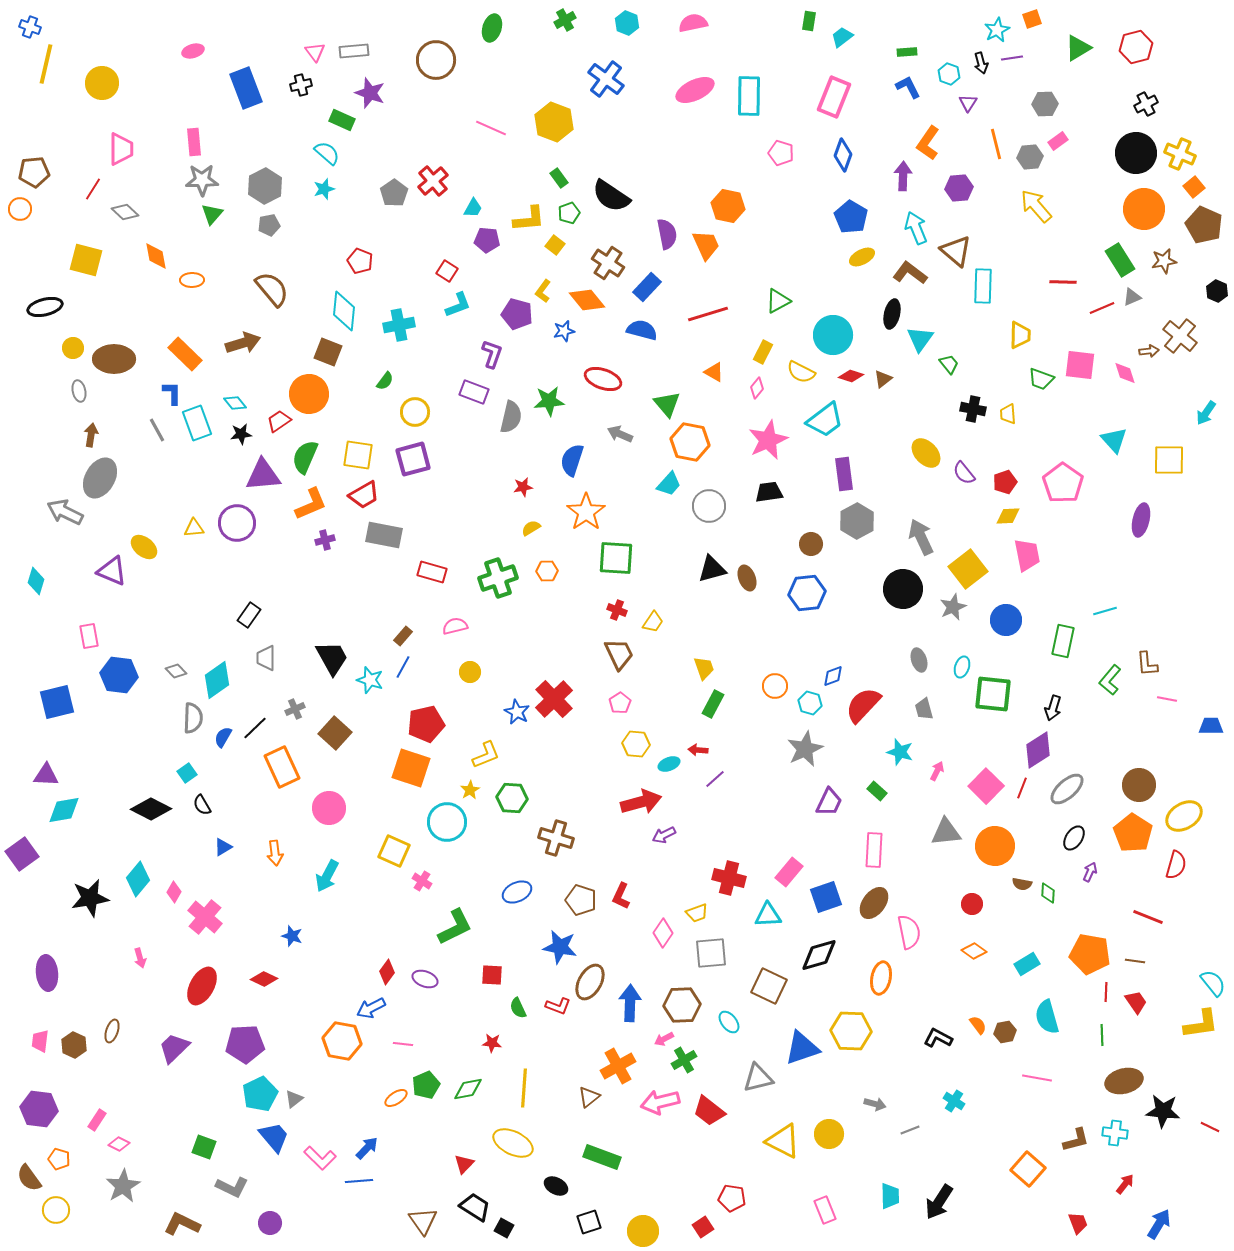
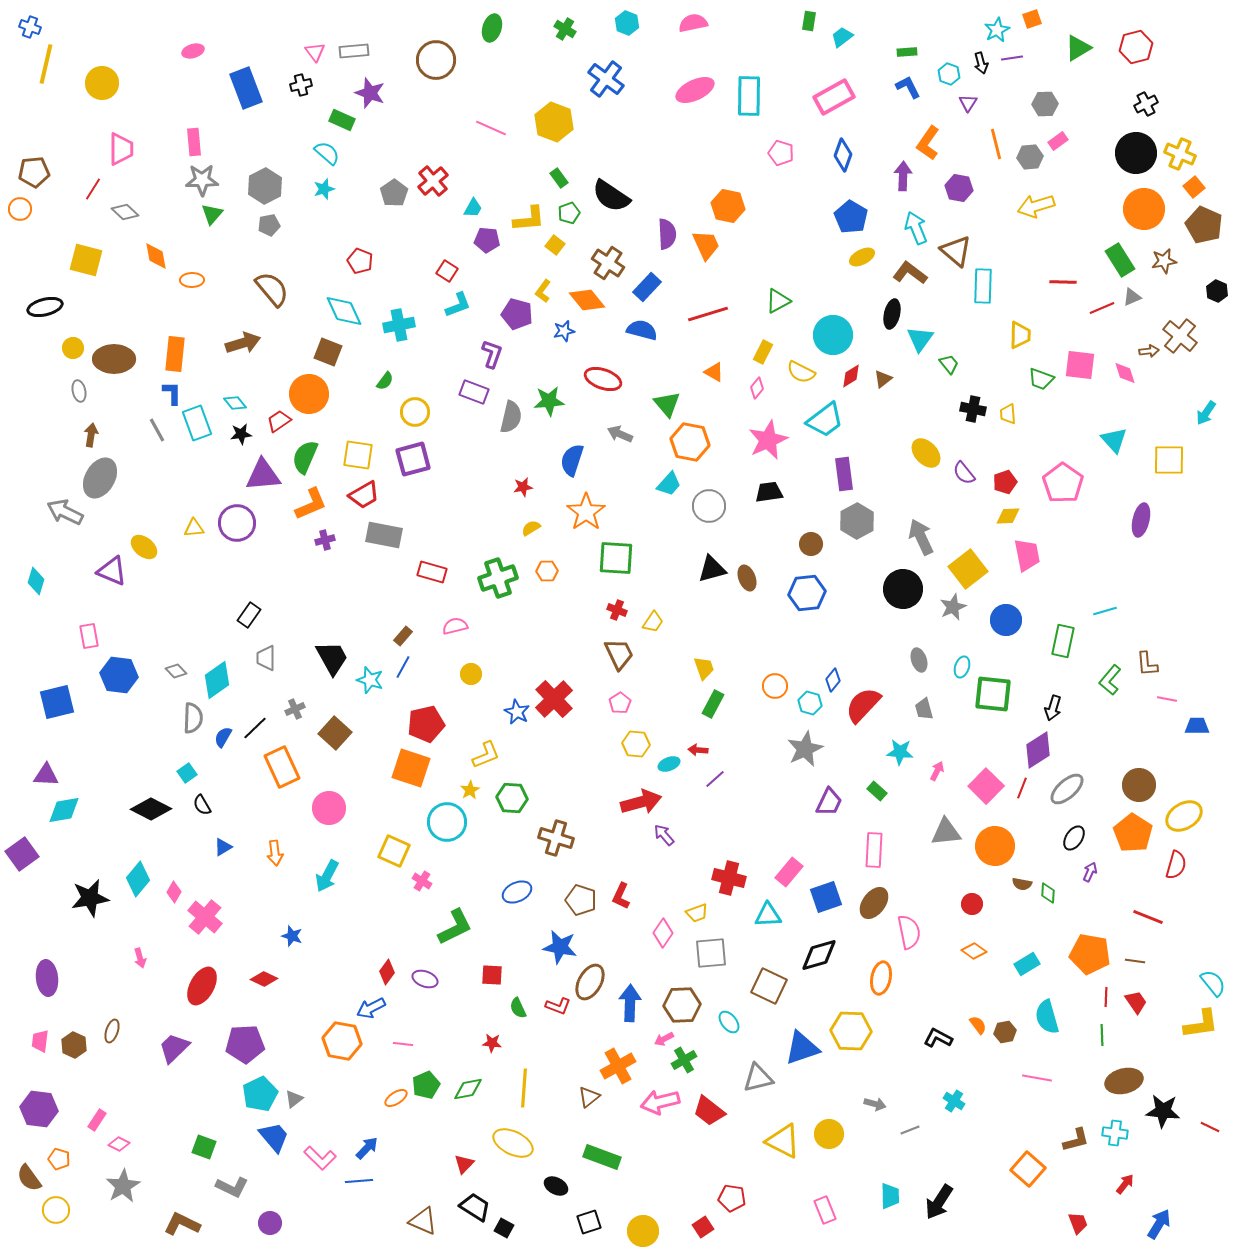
green cross at (565, 20): moved 9 px down; rotated 30 degrees counterclockwise
pink rectangle at (834, 97): rotated 39 degrees clockwise
purple hexagon at (959, 188): rotated 16 degrees clockwise
yellow arrow at (1036, 206): rotated 66 degrees counterclockwise
purple semicircle at (667, 234): rotated 8 degrees clockwise
cyan diamond at (344, 311): rotated 30 degrees counterclockwise
orange rectangle at (185, 354): moved 10 px left; rotated 52 degrees clockwise
red diamond at (851, 376): rotated 50 degrees counterclockwise
yellow circle at (470, 672): moved 1 px right, 2 px down
blue diamond at (833, 676): moved 4 px down; rotated 30 degrees counterclockwise
blue trapezoid at (1211, 726): moved 14 px left
cyan star at (900, 752): rotated 12 degrees counterclockwise
purple arrow at (664, 835): rotated 75 degrees clockwise
purple ellipse at (47, 973): moved 5 px down
red line at (1106, 992): moved 5 px down
brown triangle at (423, 1221): rotated 32 degrees counterclockwise
